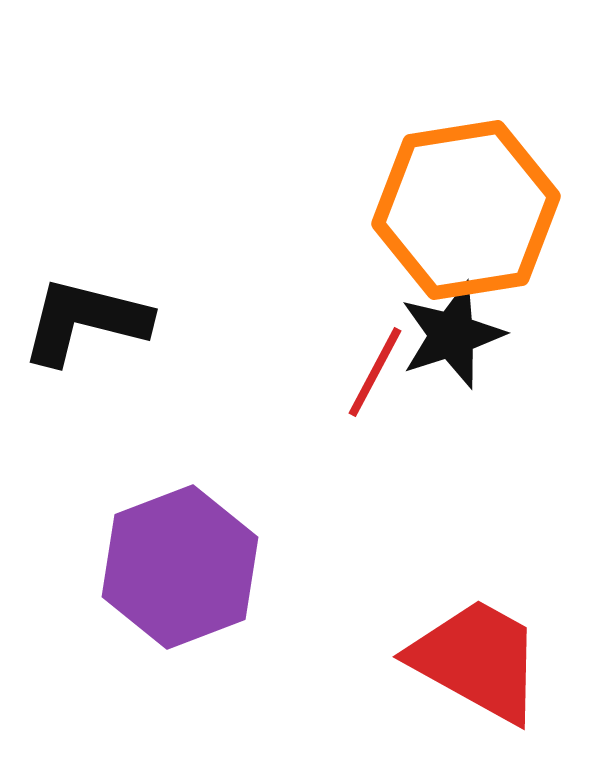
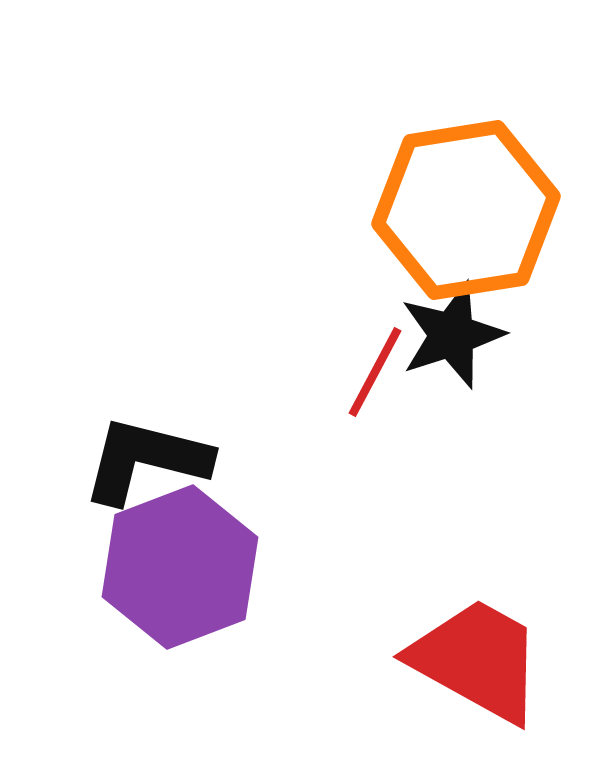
black L-shape: moved 61 px right, 139 px down
